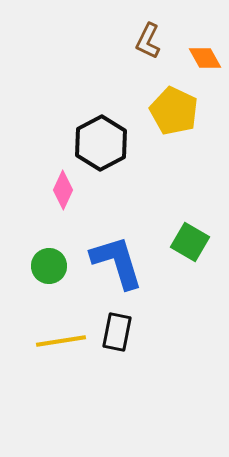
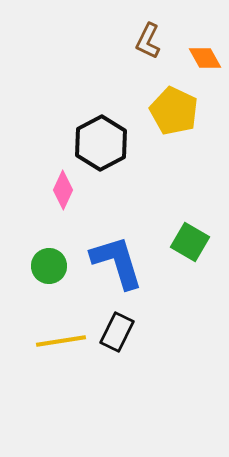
black rectangle: rotated 15 degrees clockwise
